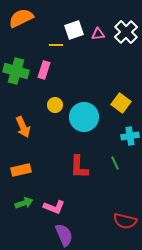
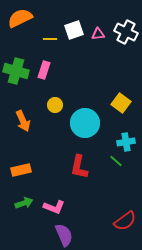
orange semicircle: moved 1 px left
white cross: rotated 20 degrees counterclockwise
yellow line: moved 6 px left, 6 px up
cyan circle: moved 1 px right, 6 px down
orange arrow: moved 6 px up
cyan cross: moved 4 px left, 6 px down
green line: moved 1 px right, 2 px up; rotated 24 degrees counterclockwise
red L-shape: rotated 10 degrees clockwise
red semicircle: rotated 50 degrees counterclockwise
